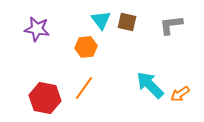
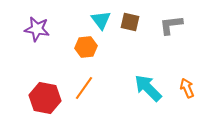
brown square: moved 3 px right
cyan arrow: moved 2 px left, 3 px down
orange arrow: moved 7 px right, 6 px up; rotated 102 degrees clockwise
